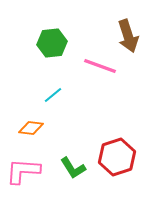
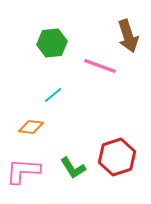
orange diamond: moved 1 px up
